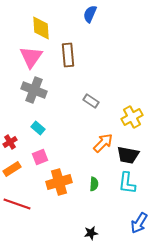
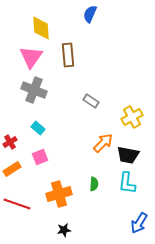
orange cross: moved 12 px down
black star: moved 27 px left, 3 px up
